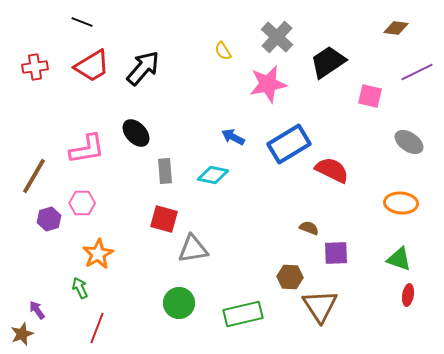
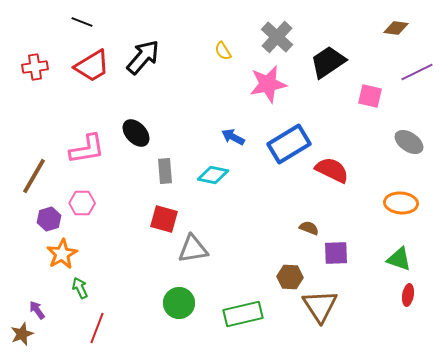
black arrow: moved 11 px up
orange star: moved 36 px left
